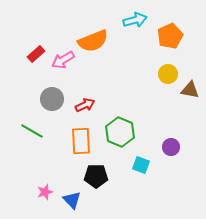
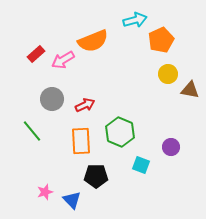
orange pentagon: moved 9 px left, 4 px down
green line: rotated 20 degrees clockwise
